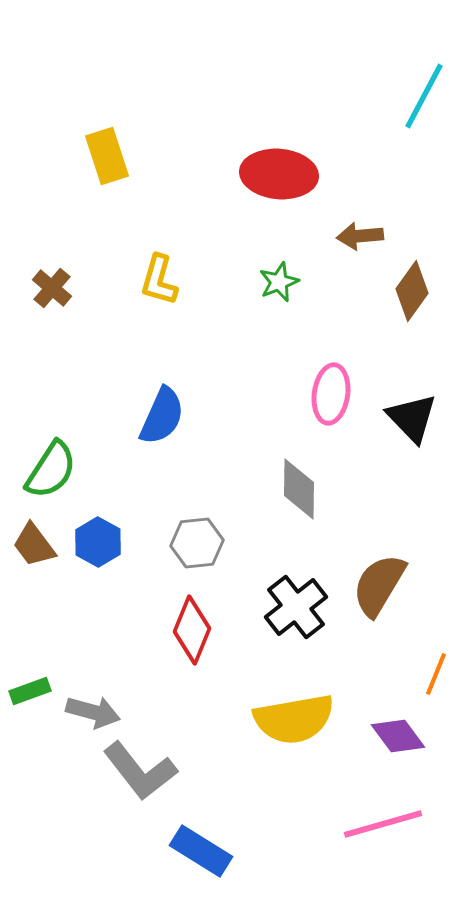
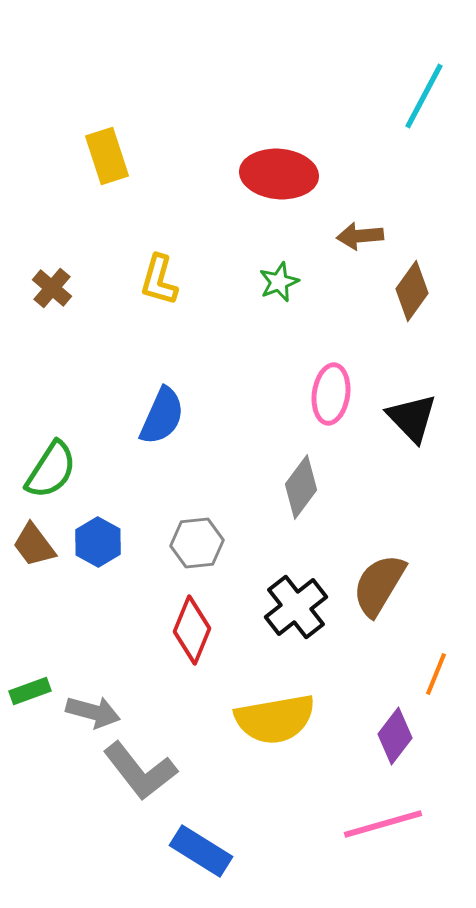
gray diamond: moved 2 px right, 2 px up; rotated 36 degrees clockwise
yellow semicircle: moved 19 px left
purple diamond: moved 3 px left; rotated 74 degrees clockwise
